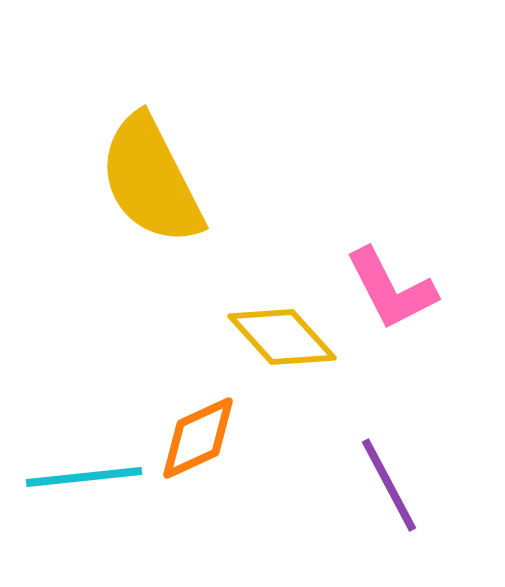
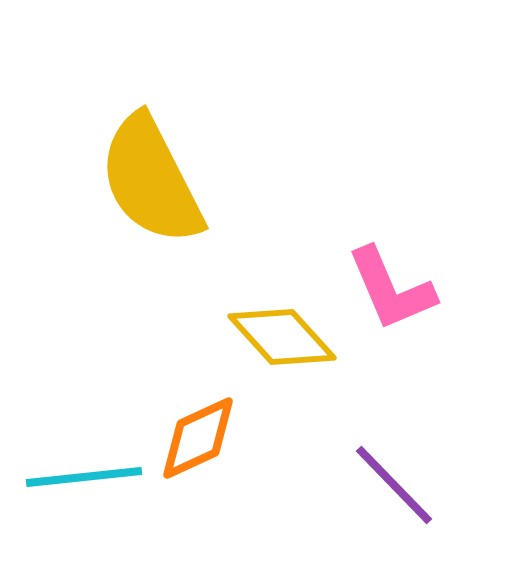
pink L-shape: rotated 4 degrees clockwise
purple line: moved 5 px right; rotated 16 degrees counterclockwise
